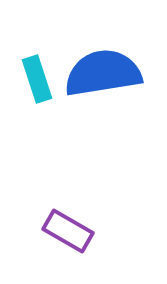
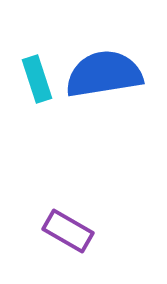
blue semicircle: moved 1 px right, 1 px down
